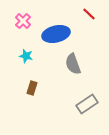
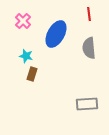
red line: rotated 40 degrees clockwise
blue ellipse: rotated 48 degrees counterclockwise
gray semicircle: moved 16 px right, 16 px up; rotated 15 degrees clockwise
brown rectangle: moved 14 px up
gray rectangle: rotated 30 degrees clockwise
